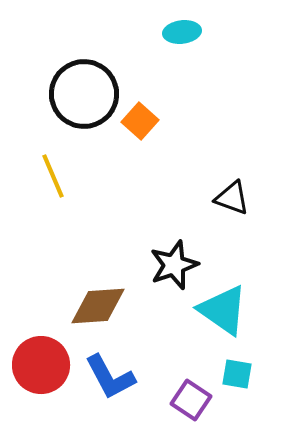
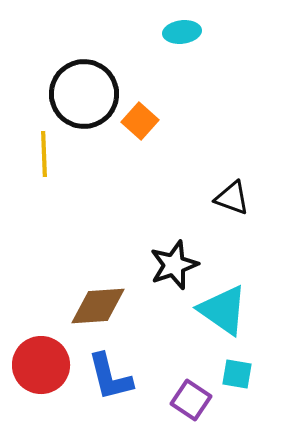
yellow line: moved 9 px left, 22 px up; rotated 21 degrees clockwise
blue L-shape: rotated 14 degrees clockwise
